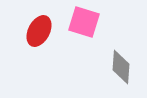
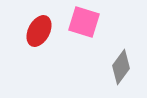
gray diamond: rotated 32 degrees clockwise
